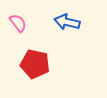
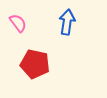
blue arrow: rotated 85 degrees clockwise
